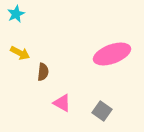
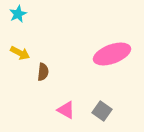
cyan star: moved 2 px right
pink triangle: moved 4 px right, 7 px down
